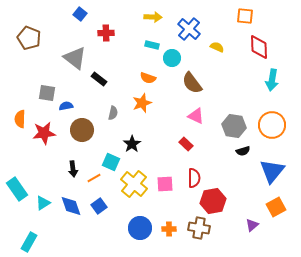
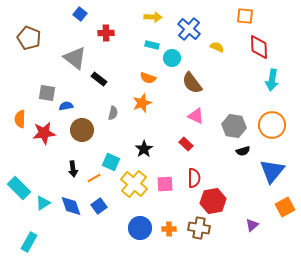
black star at (132, 144): moved 12 px right, 5 px down
cyan rectangle at (17, 189): moved 2 px right, 1 px up; rotated 10 degrees counterclockwise
orange square at (276, 207): moved 9 px right
